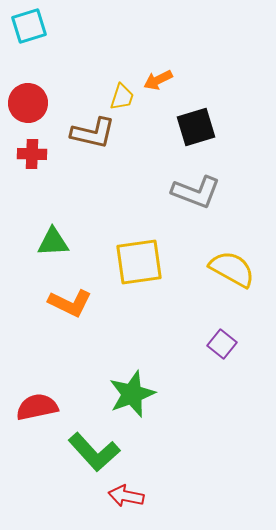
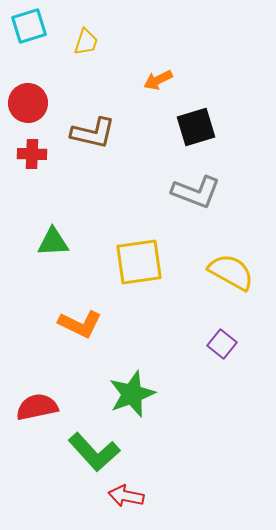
yellow trapezoid: moved 36 px left, 55 px up
yellow semicircle: moved 1 px left, 3 px down
orange L-shape: moved 10 px right, 21 px down
